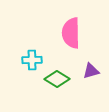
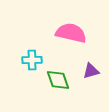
pink semicircle: rotated 104 degrees clockwise
green diamond: moved 1 px right, 1 px down; rotated 40 degrees clockwise
